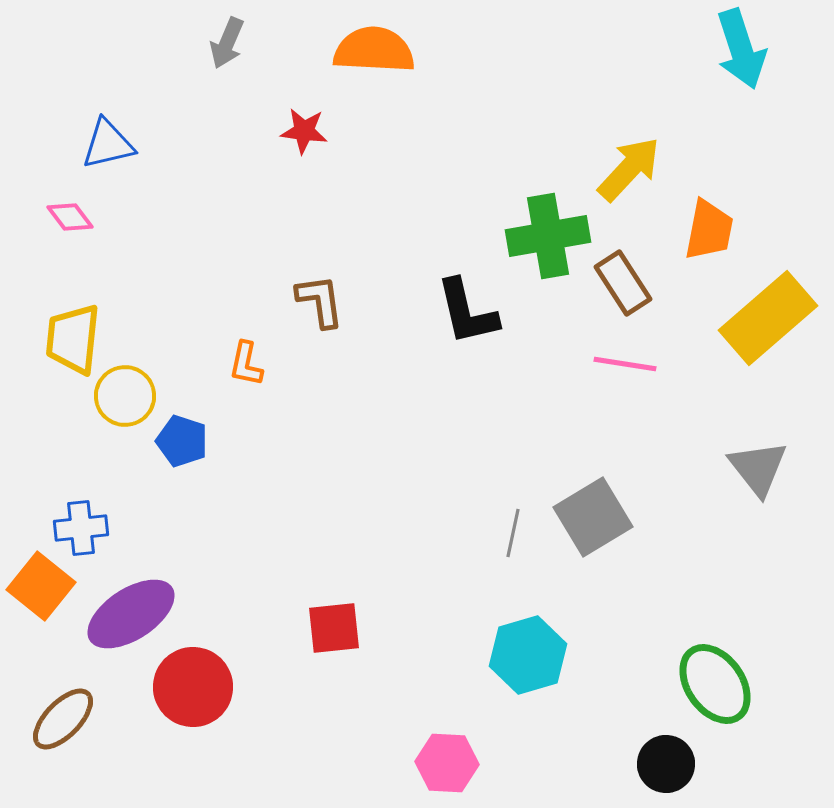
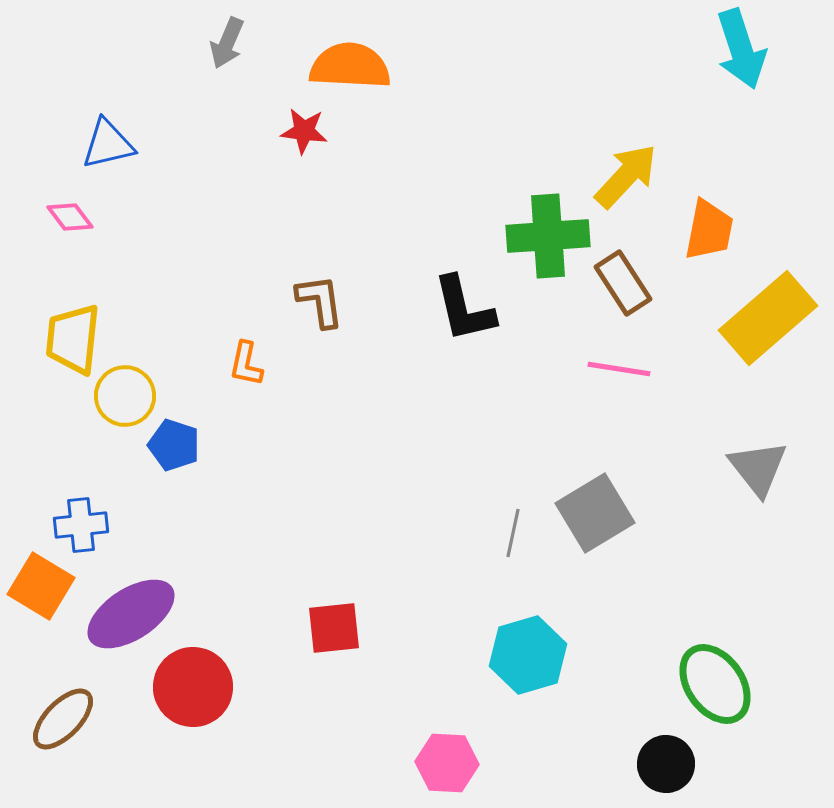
orange semicircle: moved 24 px left, 16 px down
yellow arrow: moved 3 px left, 7 px down
green cross: rotated 6 degrees clockwise
black L-shape: moved 3 px left, 3 px up
pink line: moved 6 px left, 5 px down
blue pentagon: moved 8 px left, 4 px down
gray square: moved 2 px right, 4 px up
blue cross: moved 3 px up
orange square: rotated 8 degrees counterclockwise
